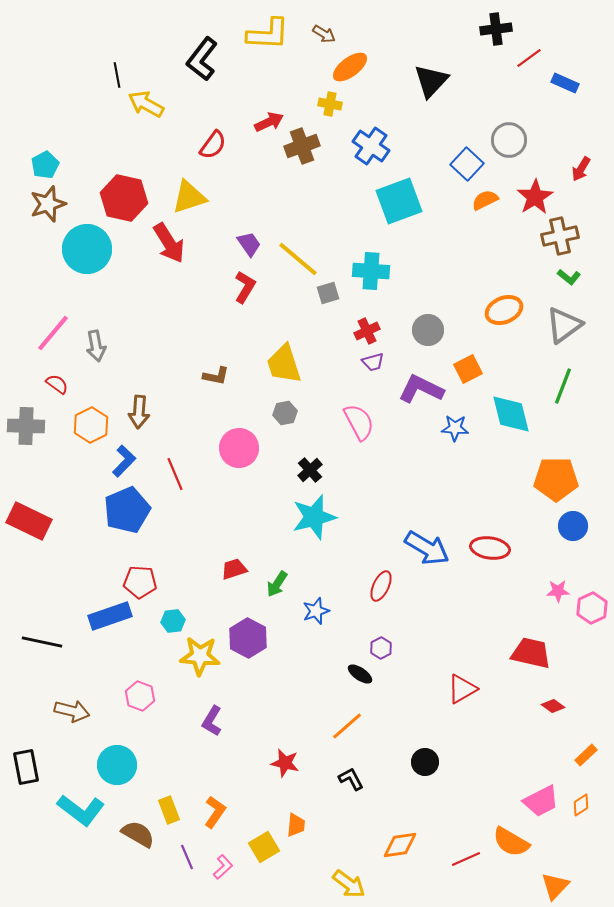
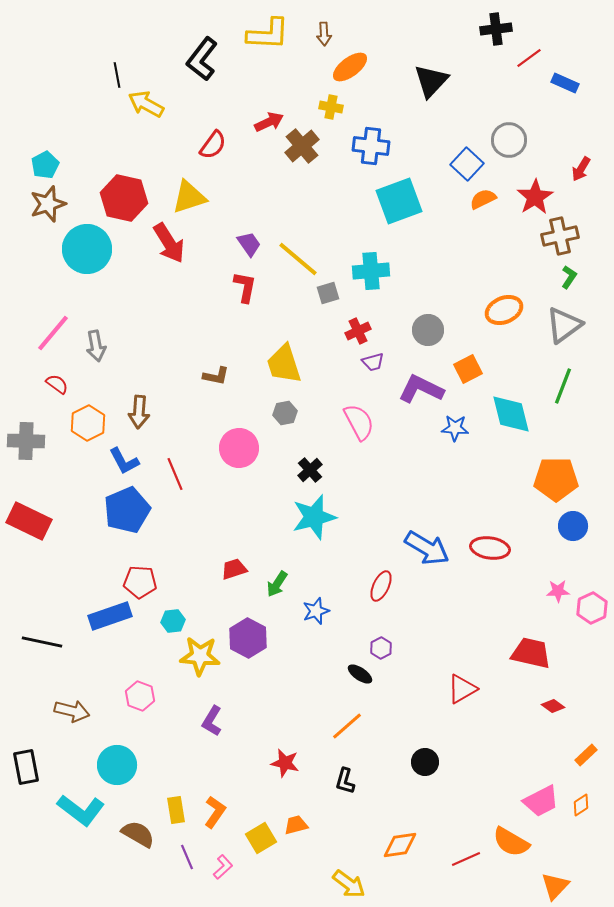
brown arrow at (324, 34): rotated 55 degrees clockwise
yellow cross at (330, 104): moved 1 px right, 3 px down
brown cross at (302, 146): rotated 20 degrees counterclockwise
blue cross at (371, 146): rotated 27 degrees counterclockwise
orange semicircle at (485, 200): moved 2 px left, 1 px up
cyan cross at (371, 271): rotated 9 degrees counterclockwise
green L-shape at (569, 277): rotated 95 degrees counterclockwise
red L-shape at (245, 287): rotated 20 degrees counterclockwise
red cross at (367, 331): moved 9 px left
orange hexagon at (91, 425): moved 3 px left, 2 px up
gray cross at (26, 426): moved 15 px down
blue L-shape at (124, 461): rotated 108 degrees clockwise
black L-shape at (351, 779): moved 6 px left, 2 px down; rotated 136 degrees counterclockwise
yellow rectangle at (169, 810): moved 7 px right; rotated 12 degrees clockwise
orange trapezoid at (296, 825): rotated 110 degrees counterclockwise
yellow square at (264, 847): moved 3 px left, 9 px up
